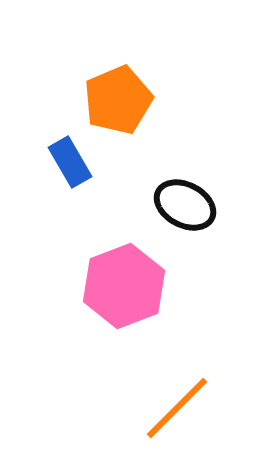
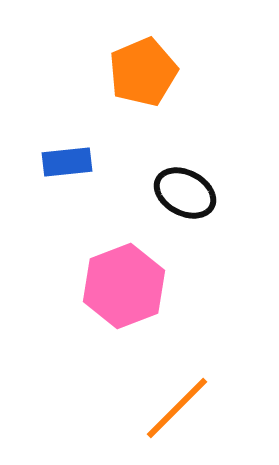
orange pentagon: moved 25 px right, 28 px up
blue rectangle: moved 3 px left; rotated 66 degrees counterclockwise
black ellipse: moved 12 px up
